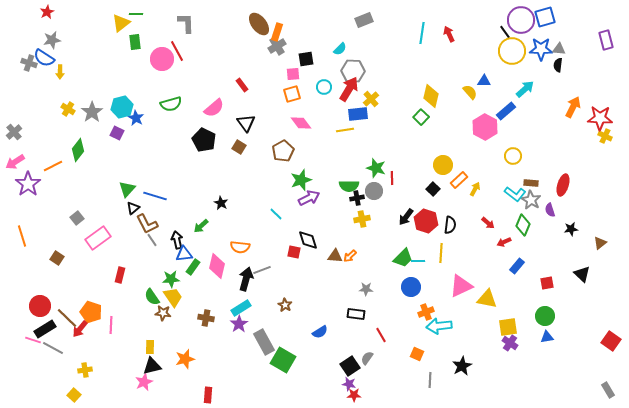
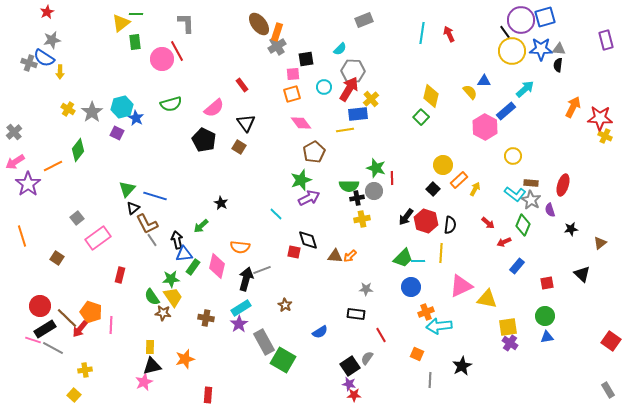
brown pentagon at (283, 151): moved 31 px right, 1 px down
